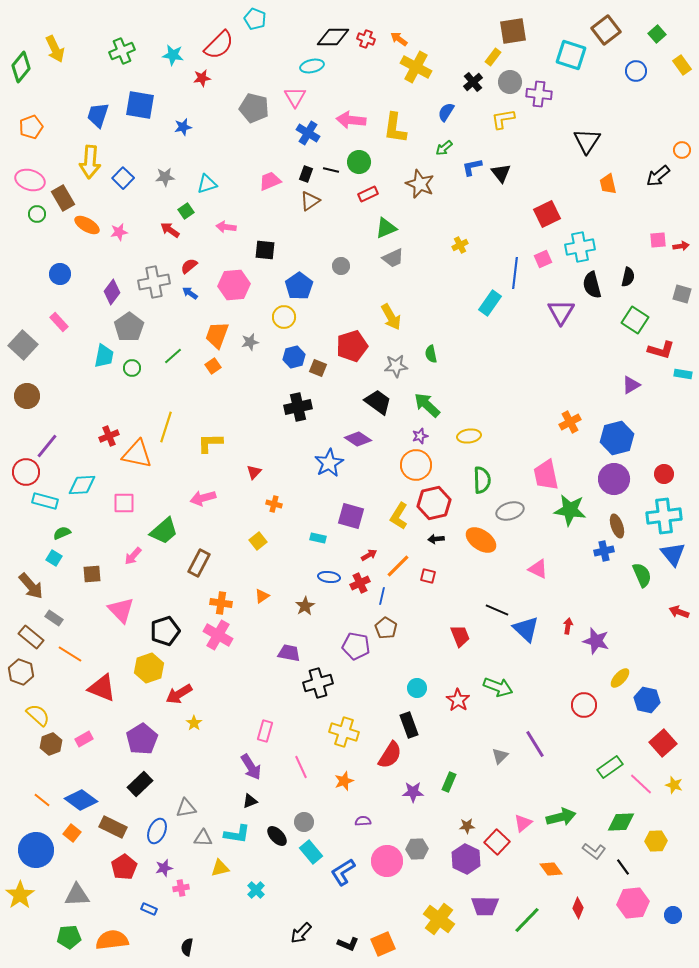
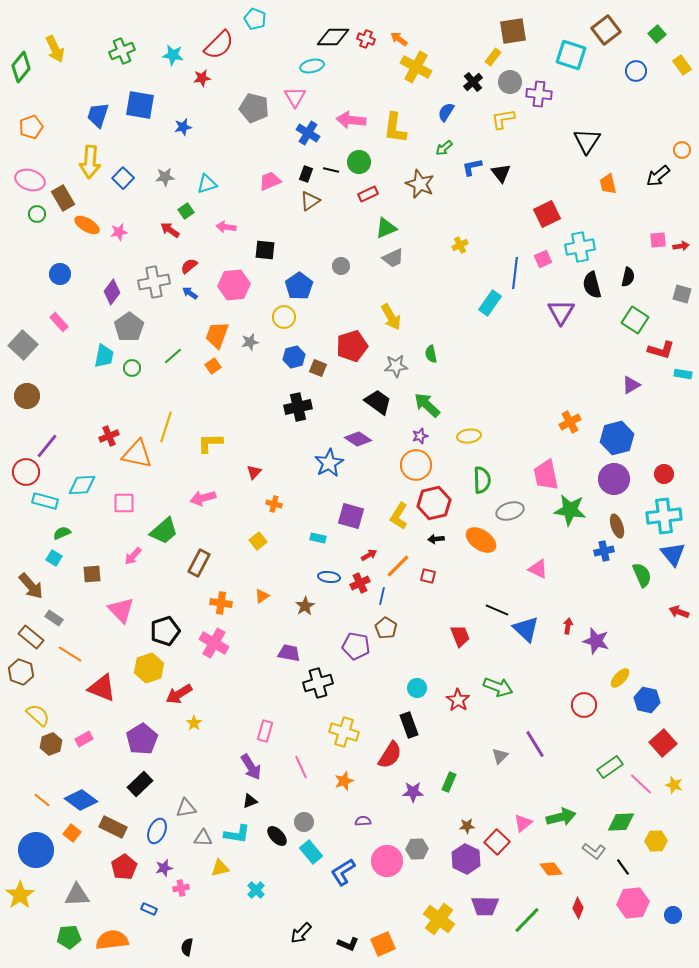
pink cross at (218, 635): moved 4 px left, 8 px down
